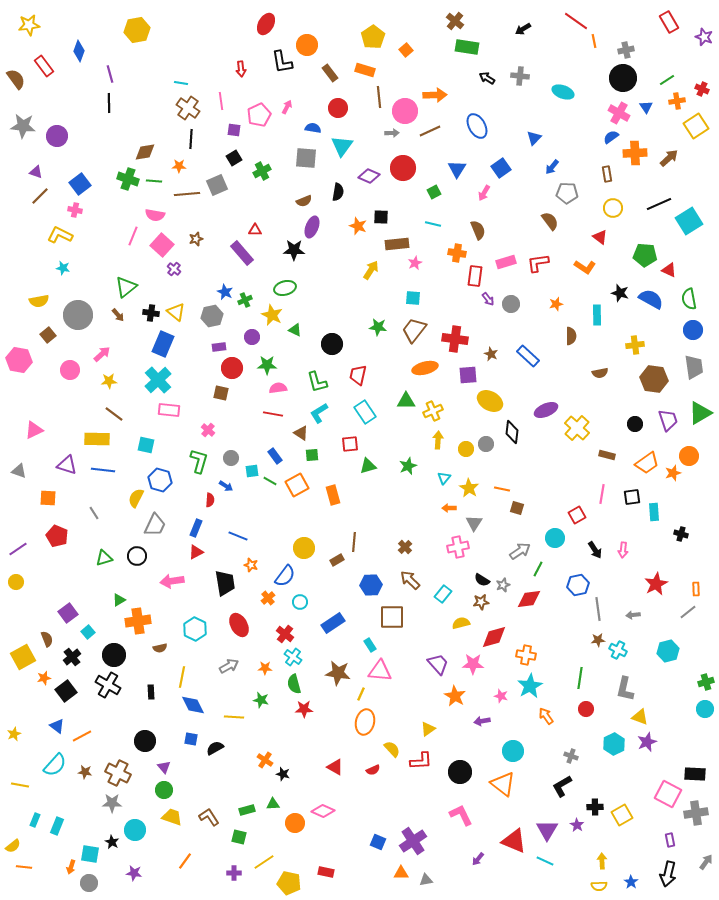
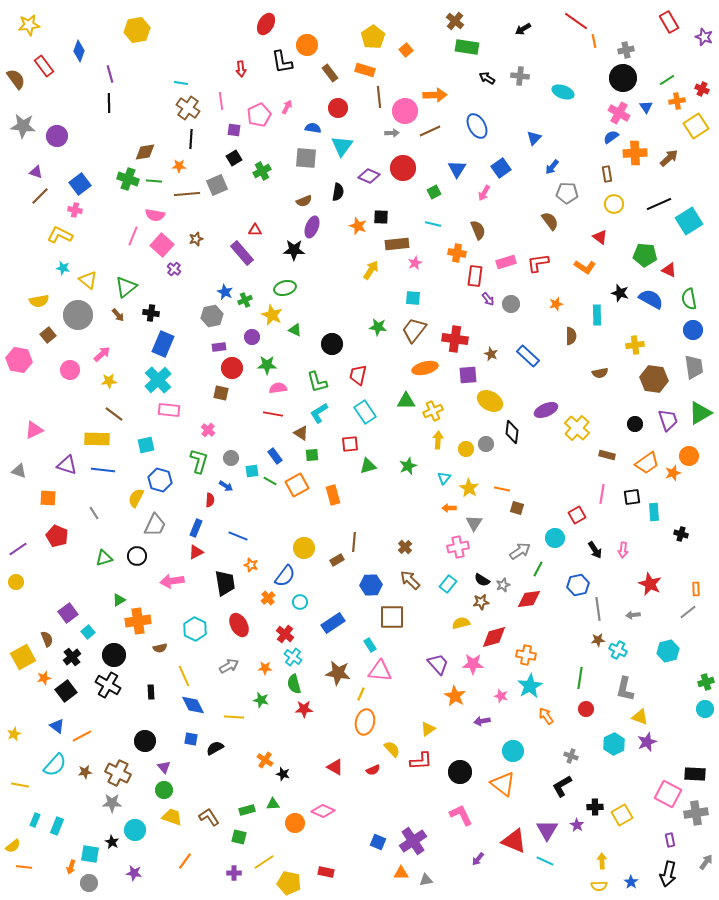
yellow circle at (613, 208): moved 1 px right, 4 px up
yellow triangle at (176, 312): moved 88 px left, 32 px up
cyan square at (146, 445): rotated 24 degrees counterclockwise
red star at (656, 584): moved 6 px left; rotated 20 degrees counterclockwise
cyan rectangle at (443, 594): moved 5 px right, 10 px up
yellow line at (182, 677): moved 2 px right, 1 px up; rotated 35 degrees counterclockwise
brown star at (85, 772): rotated 16 degrees counterclockwise
